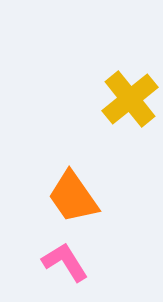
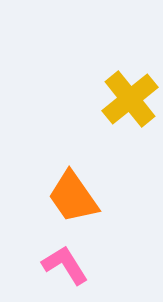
pink L-shape: moved 3 px down
